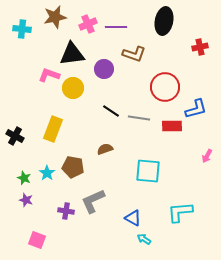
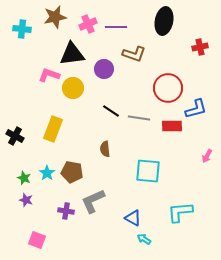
red circle: moved 3 px right, 1 px down
brown semicircle: rotated 77 degrees counterclockwise
brown pentagon: moved 1 px left, 5 px down
